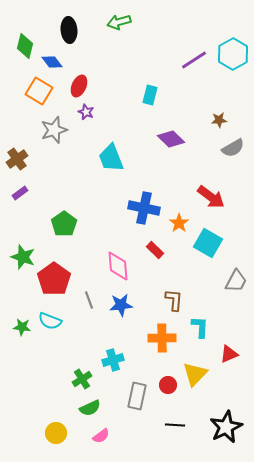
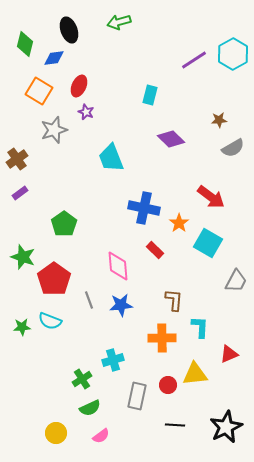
black ellipse at (69, 30): rotated 15 degrees counterclockwise
green diamond at (25, 46): moved 2 px up
blue diamond at (52, 62): moved 2 px right, 4 px up; rotated 60 degrees counterclockwise
green star at (22, 327): rotated 12 degrees counterclockwise
yellow triangle at (195, 374): rotated 40 degrees clockwise
